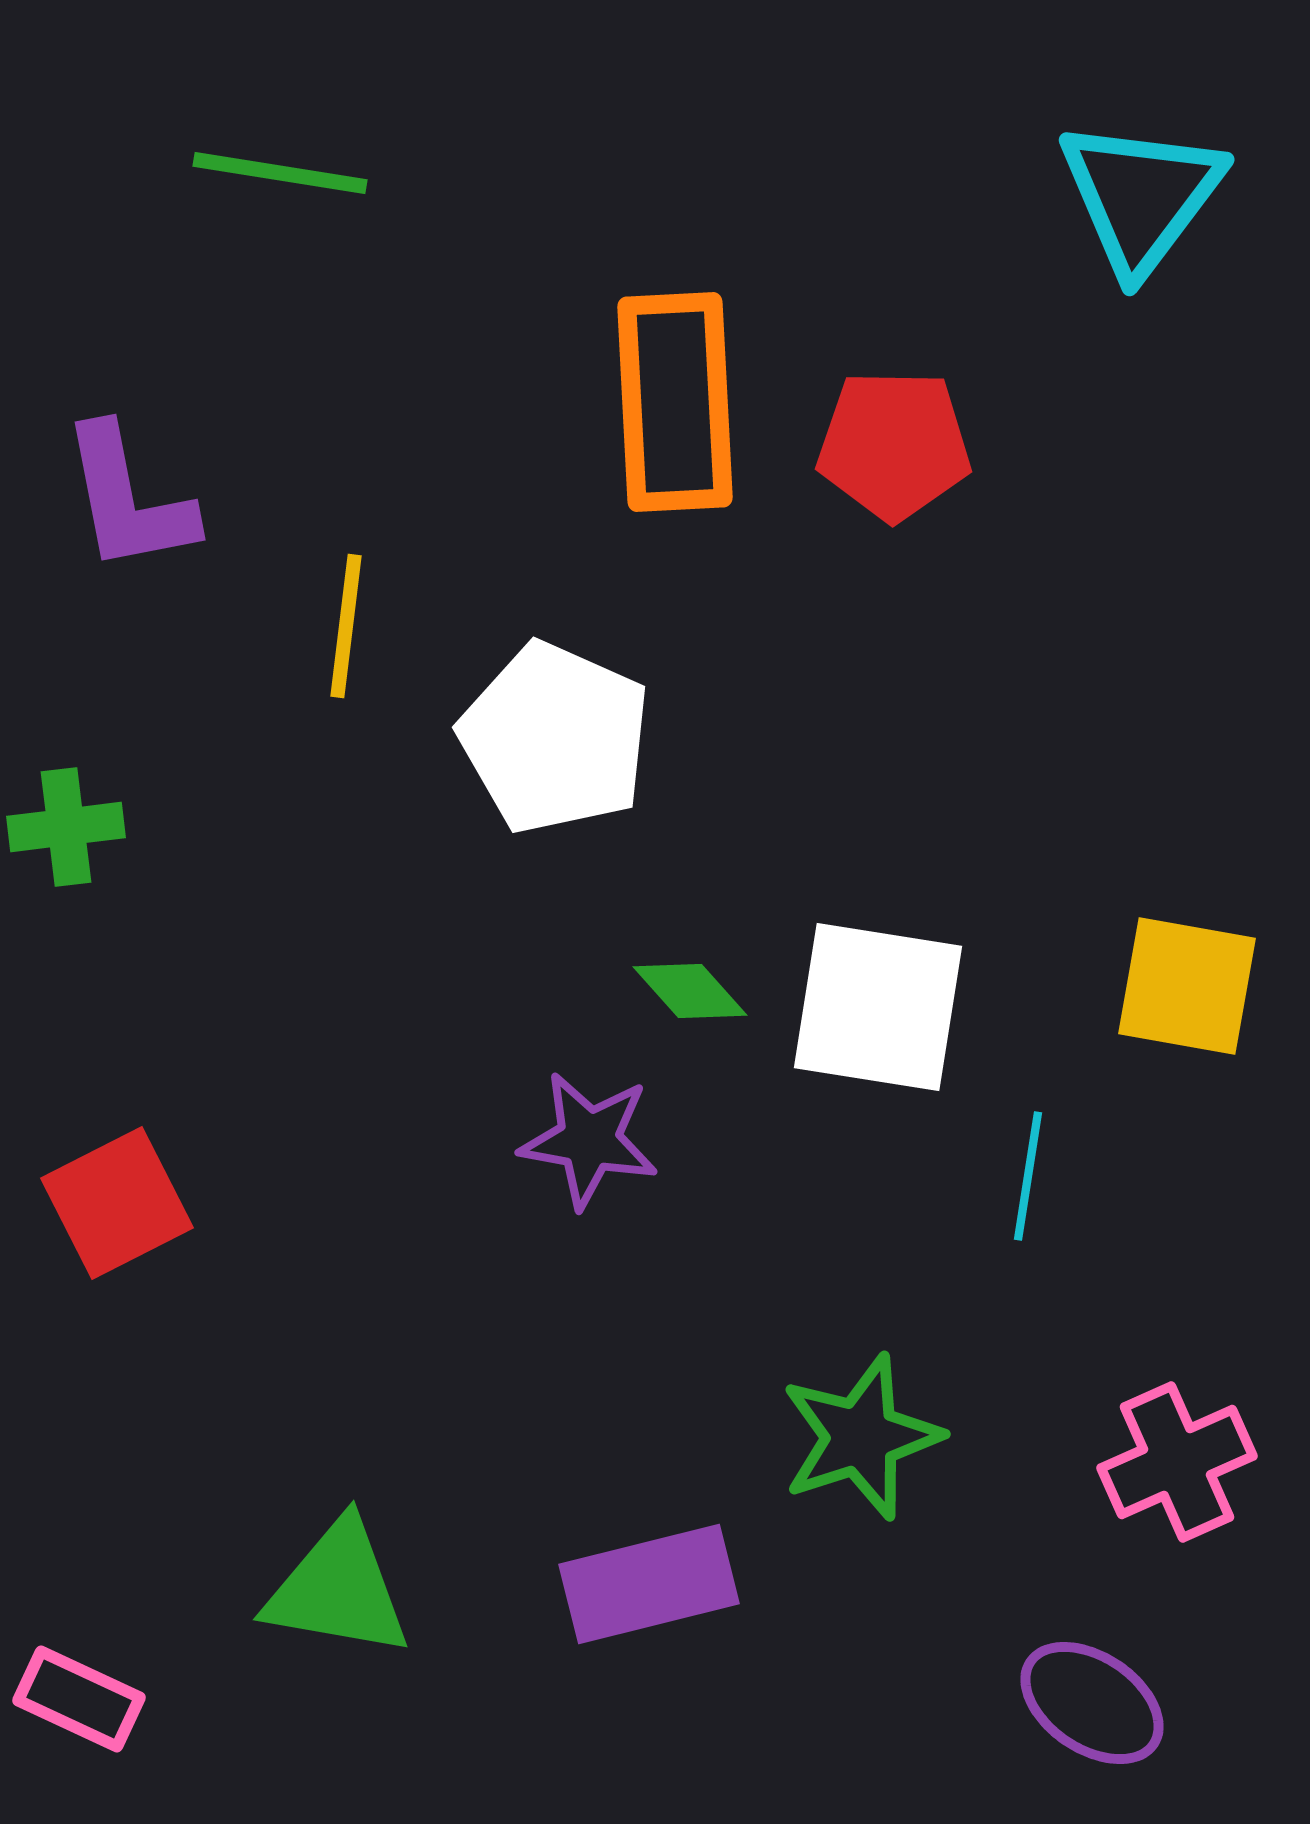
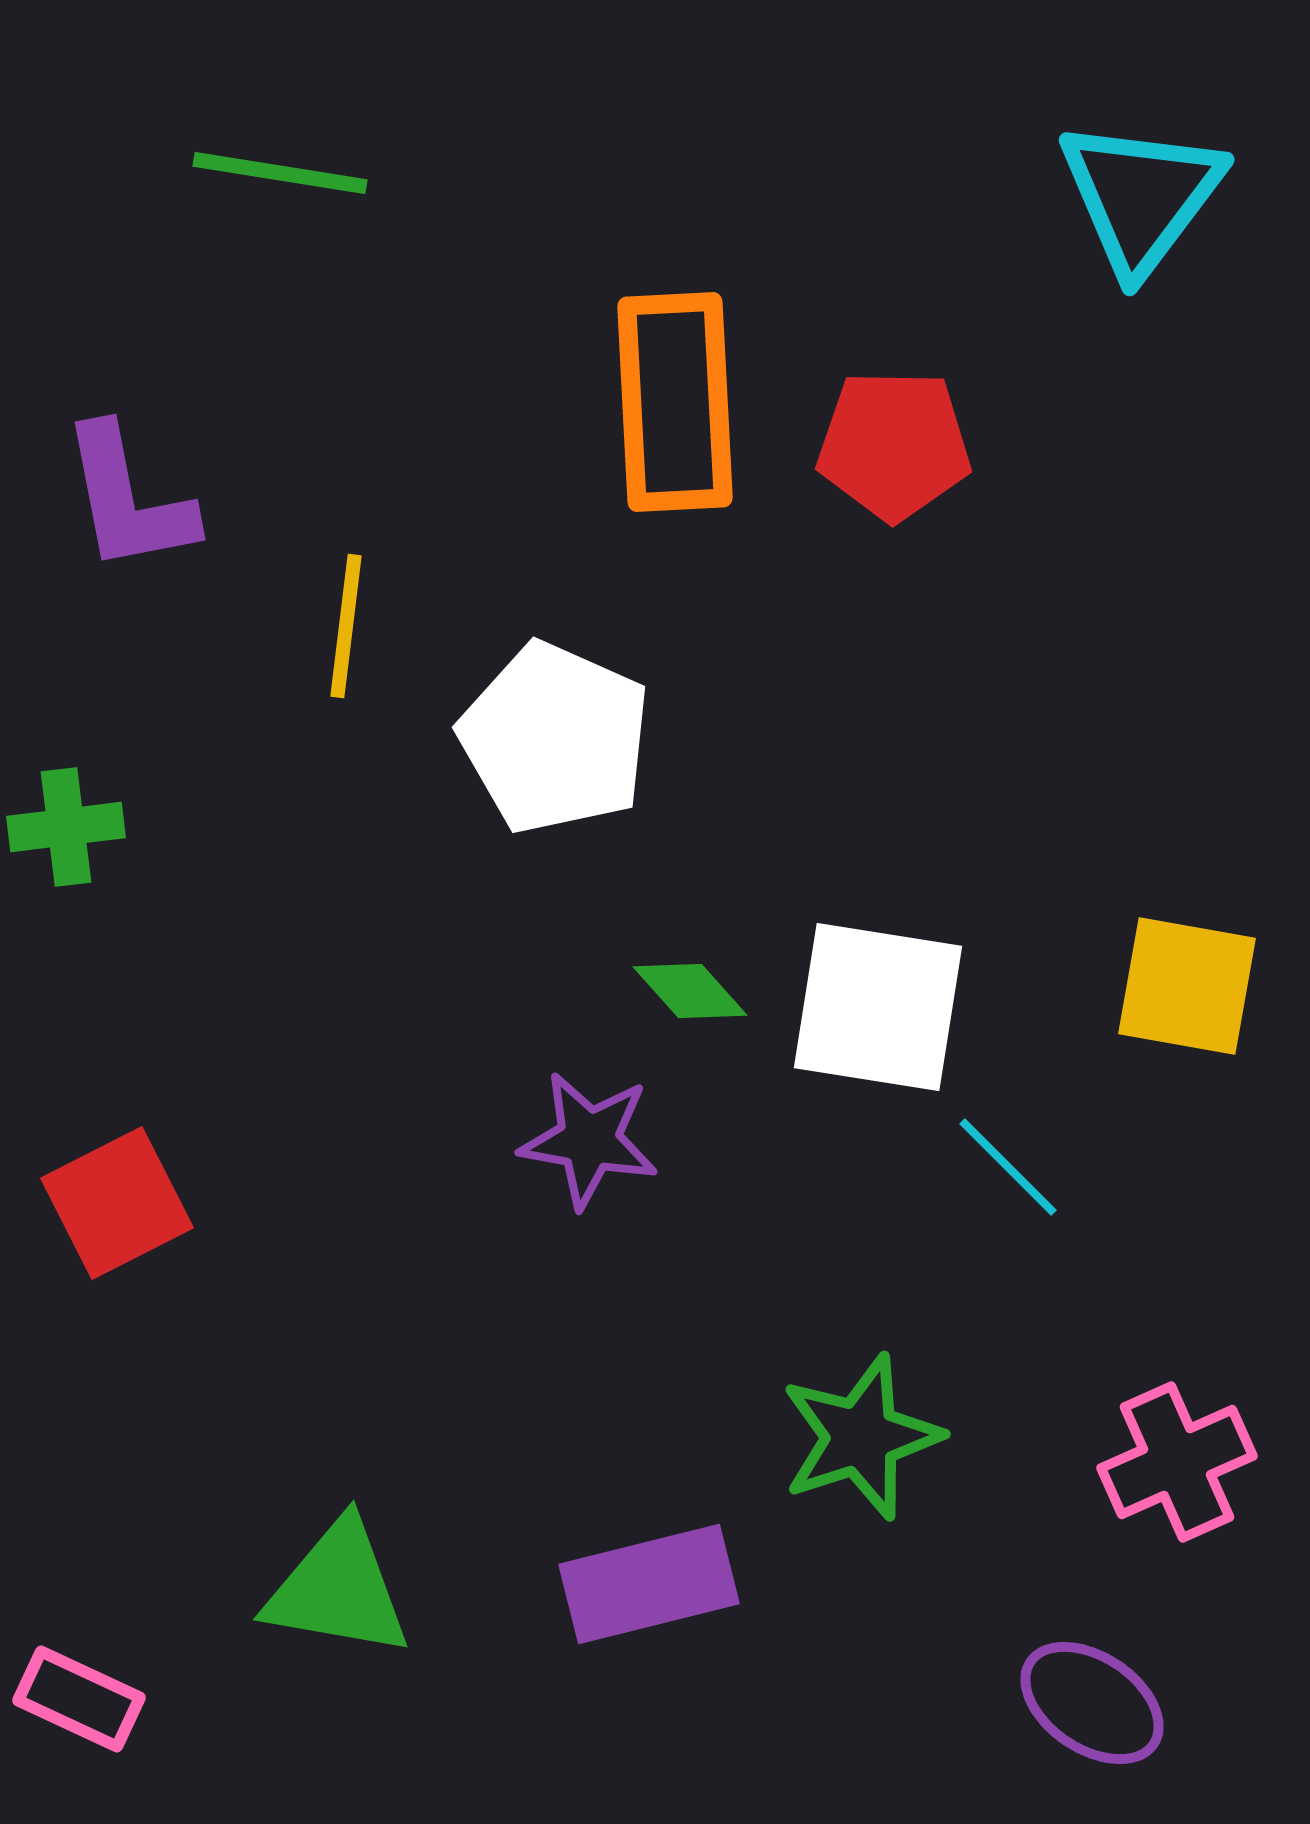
cyan line: moved 20 px left, 9 px up; rotated 54 degrees counterclockwise
